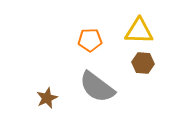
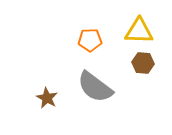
gray semicircle: moved 2 px left
brown star: rotated 20 degrees counterclockwise
